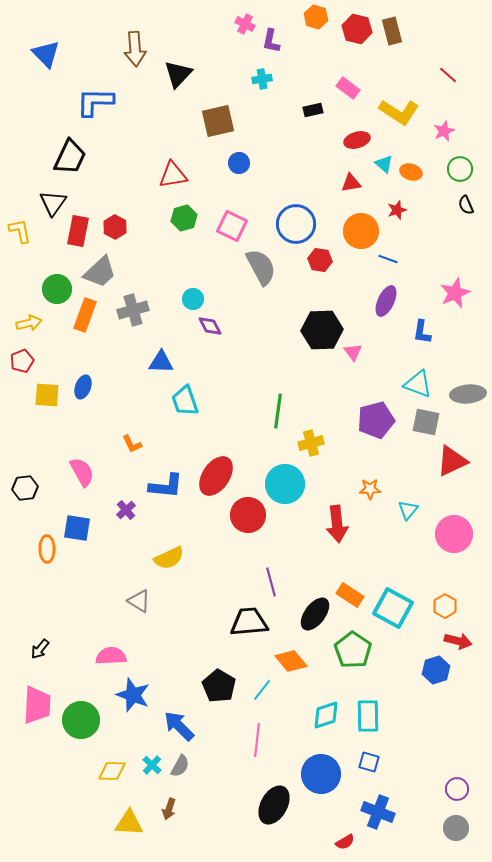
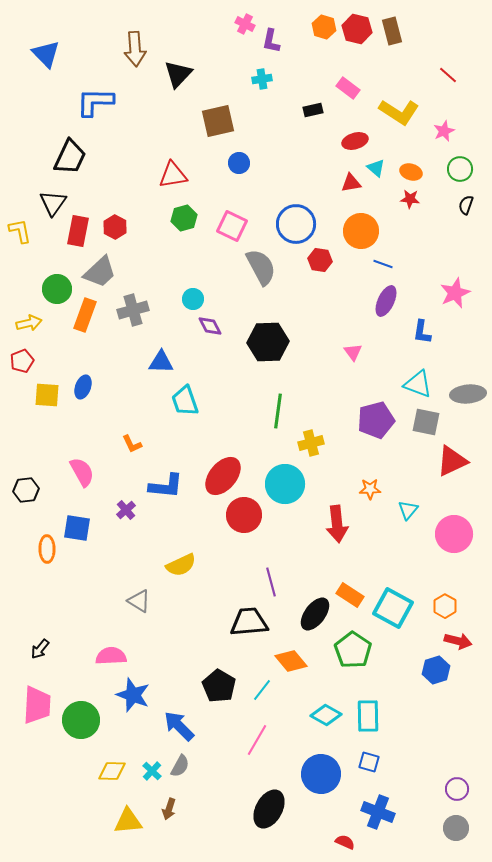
orange hexagon at (316, 17): moved 8 px right, 10 px down
red ellipse at (357, 140): moved 2 px left, 1 px down
cyan triangle at (384, 164): moved 8 px left, 4 px down
black semicircle at (466, 205): rotated 42 degrees clockwise
red star at (397, 210): moved 13 px right, 11 px up; rotated 24 degrees clockwise
blue line at (388, 259): moved 5 px left, 5 px down
black hexagon at (322, 330): moved 54 px left, 12 px down
red ellipse at (216, 476): moved 7 px right; rotated 6 degrees clockwise
black hexagon at (25, 488): moved 1 px right, 2 px down
red circle at (248, 515): moved 4 px left
yellow semicircle at (169, 558): moved 12 px right, 7 px down
cyan diamond at (326, 715): rotated 48 degrees clockwise
pink line at (257, 740): rotated 24 degrees clockwise
cyan cross at (152, 765): moved 6 px down
black ellipse at (274, 805): moved 5 px left, 4 px down
yellow triangle at (129, 823): moved 1 px left, 2 px up; rotated 8 degrees counterclockwise
red semicircle at (345, 842): rotated 126 degrees counterclockwise
